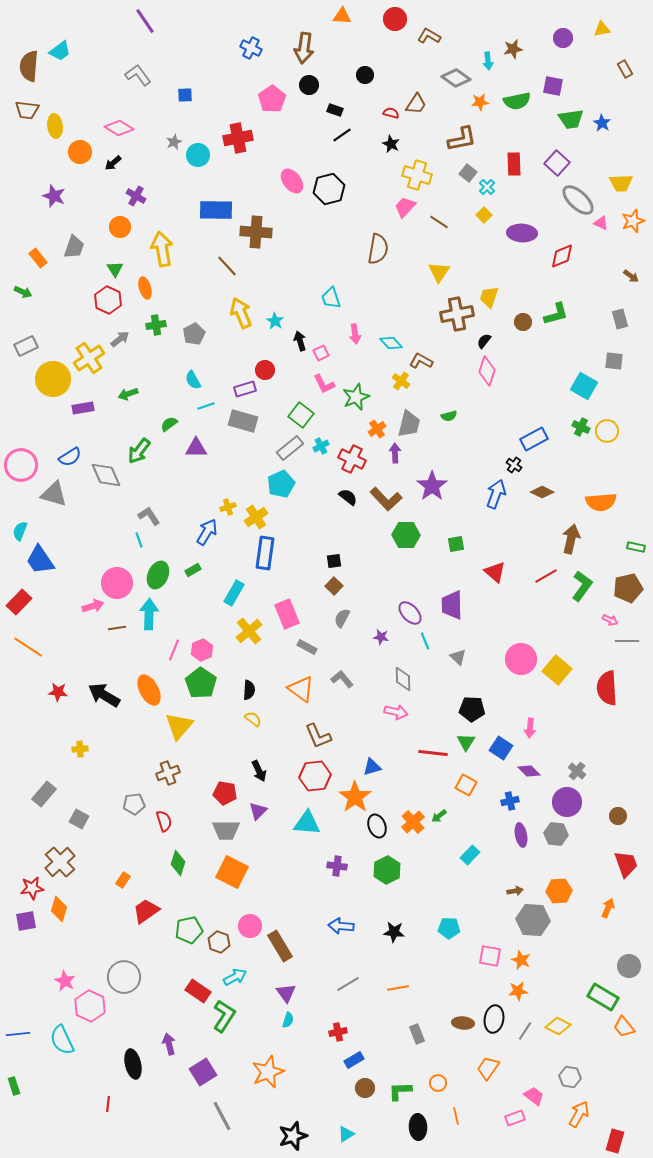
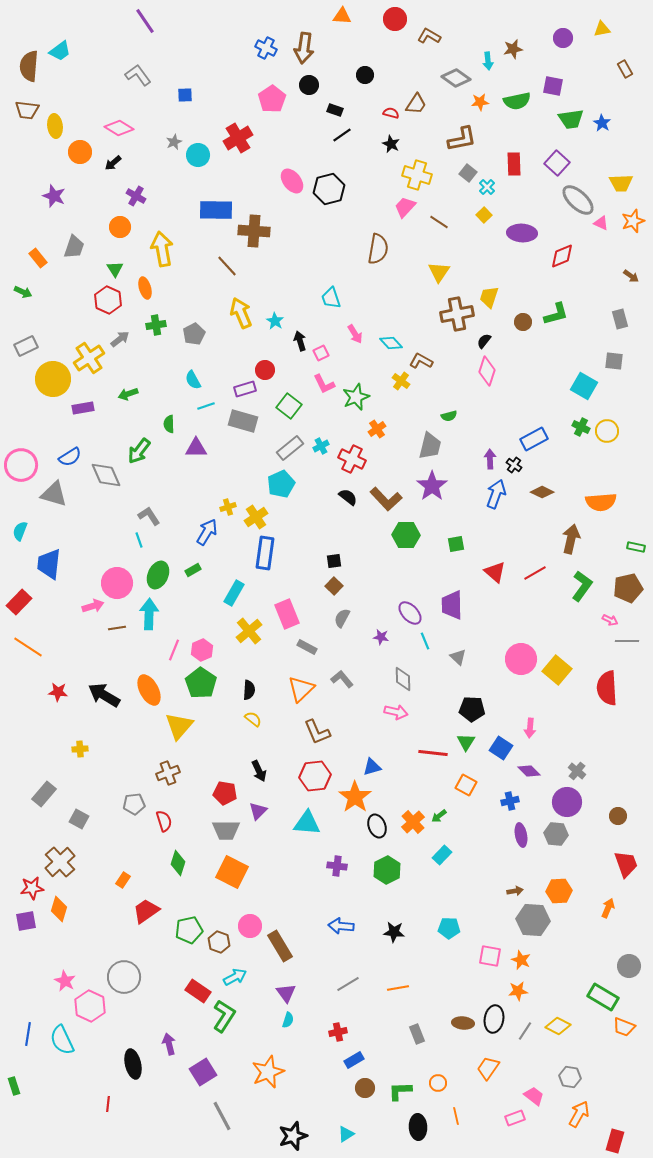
blue cross at (251, 48): moved 15 px right
red cross at (238, 138): rotated 20 degrees counterclockwise
brown cross at (256, 232): moved 2 px left, 1 px up
pink arrow at (355, 334): rotated 24 degrees counterclockwise
green square at (301, 415): moved 12 px left, 9 px up
green semicircle at (169, 424): rotated 54 degrees counterclockwise
gray trapezoid at (409, 424): moved 21 px right, 22 px down
purple arrow at (395, 453): moved 95 px right, 6 px down
blue trapezoid at (40, 560): moved 9 px right, 4 px down; rotated 40 degrees clockwise
red line at (546, 576): moved 11 px left, 3 px up
orange triangle at (301, 689): rotated 40 degrees clockwise
brown L-shape at (318, 736): moved 1 px left, 4 px up
cyan rectangle at (470, 855): moved 28 px left
orange trapezoid at (624, 1027): rotated 30 degrees counterclockwise
blue line at (18, 1034): moved 10 px right; rotated 75 degrees counterclockwise
